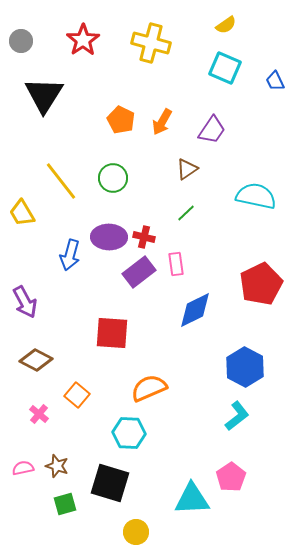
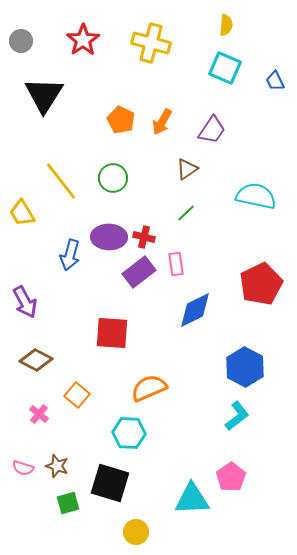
yellow semicircle: rotated 50 degrees counterclockwise
pink semicircle: rotated 150 degrees counterclockwise
green square: moved 3 px right, 1 px up
